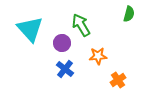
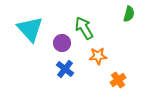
green arrow: moved 3 px right, 3 px down
